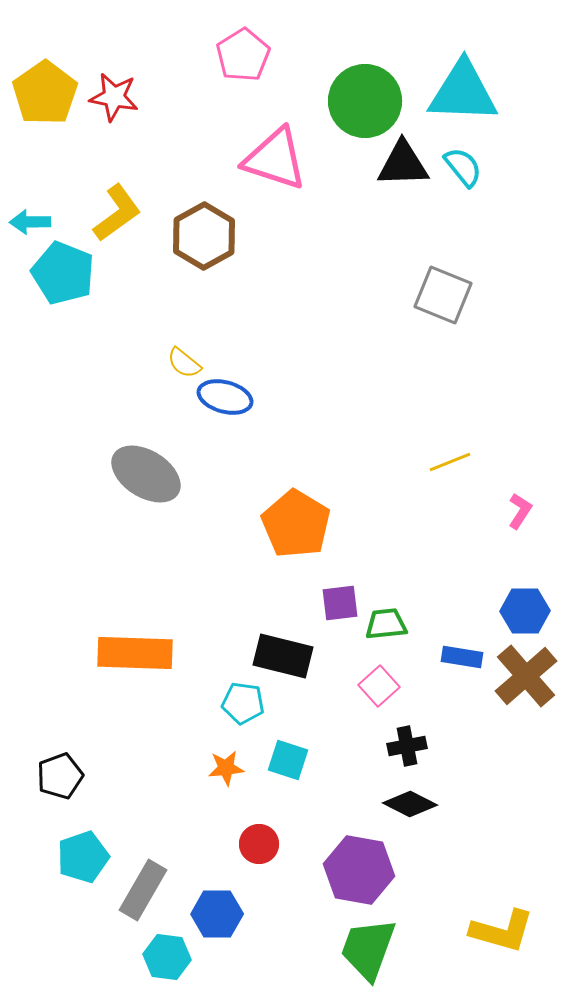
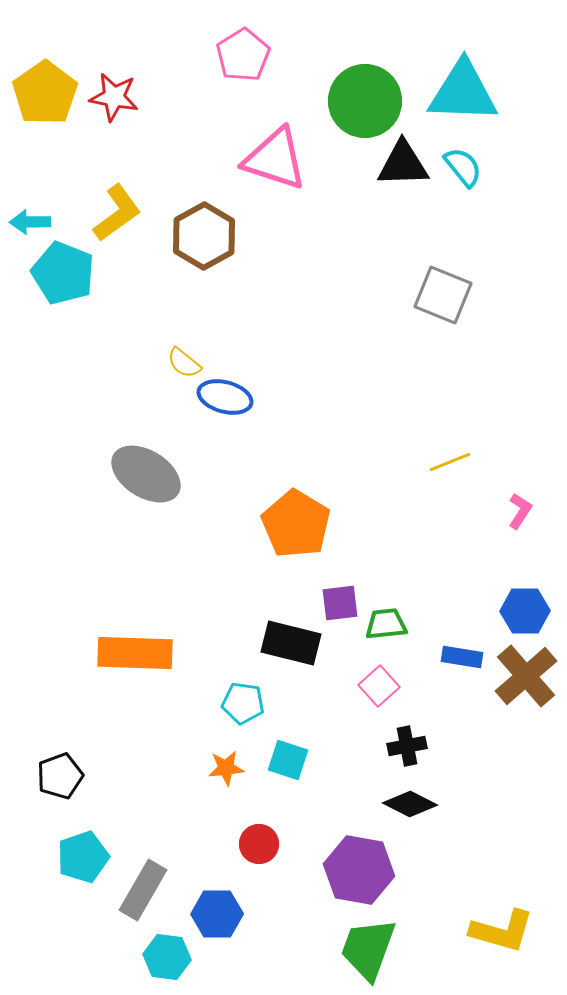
black rectangle at (283, 656): moved 8 px right, 13 px up
